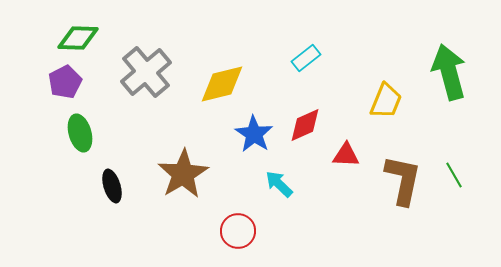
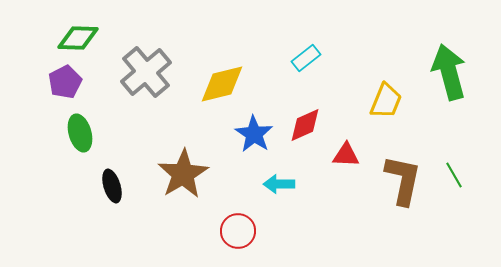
cyan arrow: rotated 44 degrees counterclockwise
